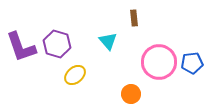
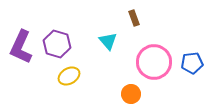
brown rectangle: rotated 14 degrees counterclockwise
purple L-shape: rotated 44 degrees clockwise
pink circle: moved 5 px left
yellow ellipse: moved 6 px left, 1 px down; rotated 10 degrees clockwise
